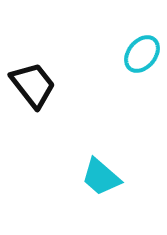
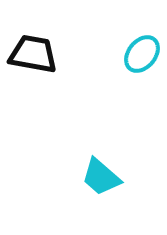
black trapezoid: moved 31 px up; rotated 42 degrees counterclockwise
